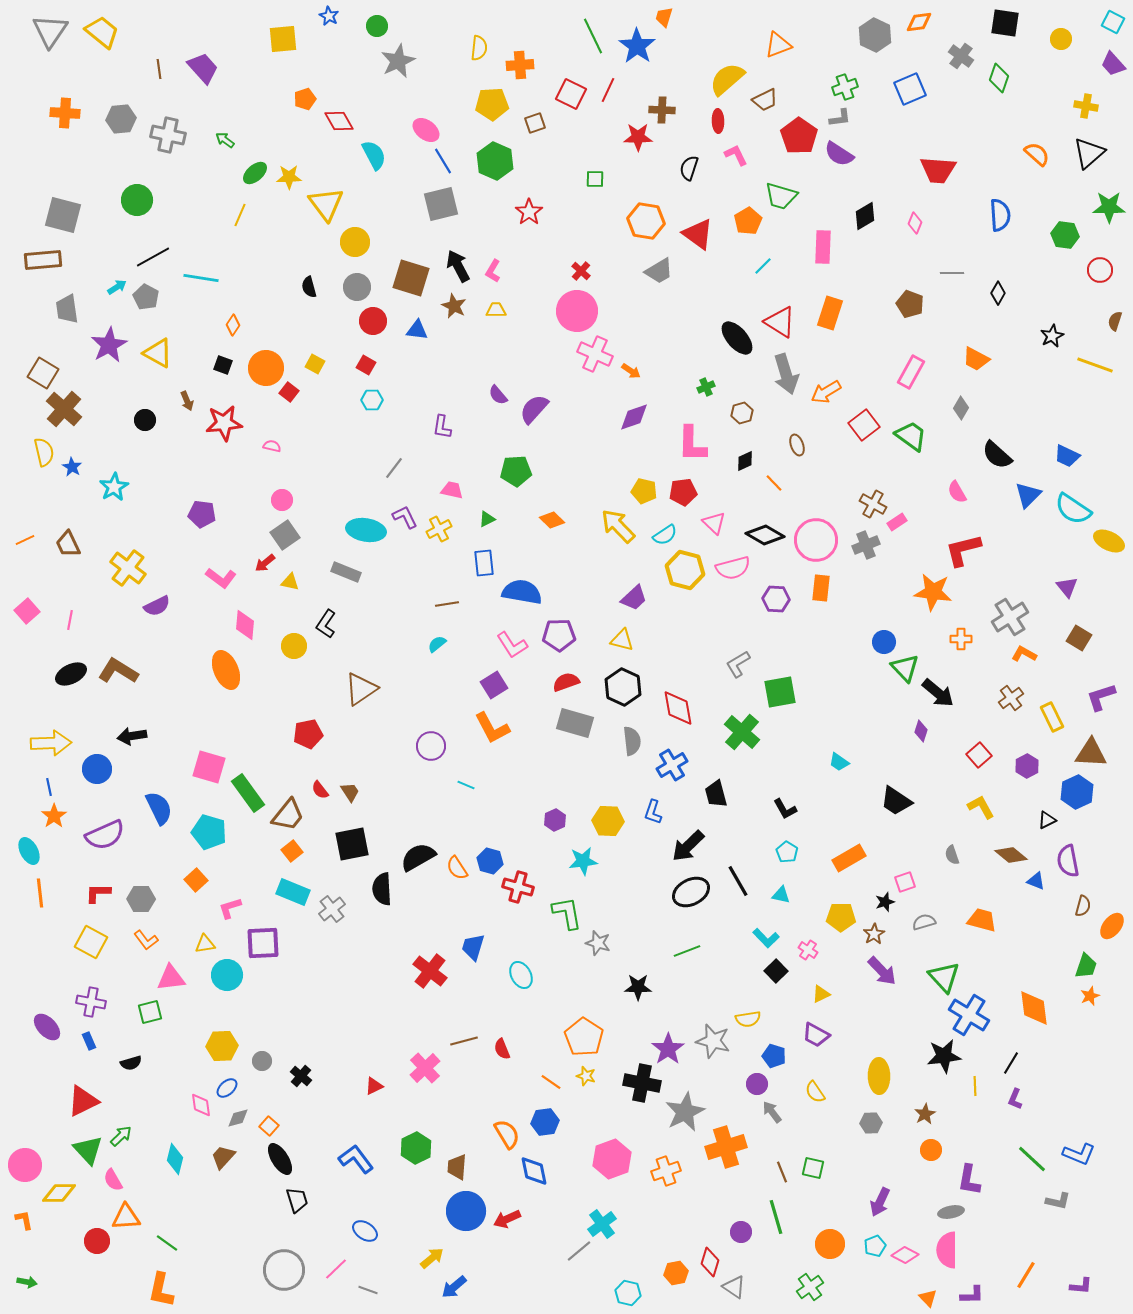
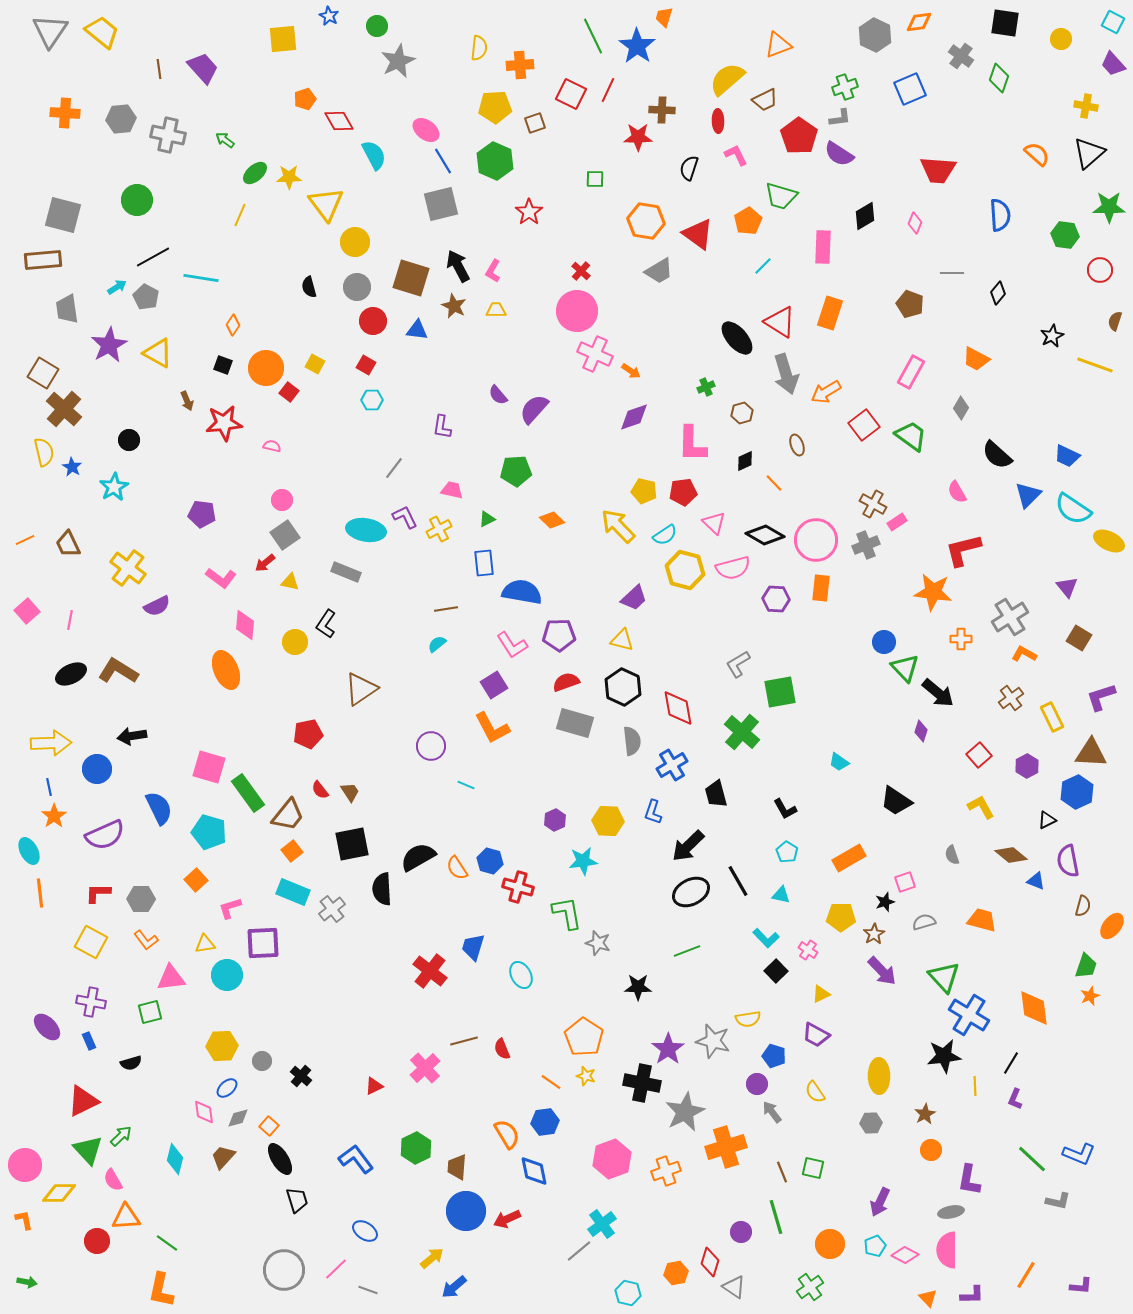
yellow pentagon at (492, 104): moved 3 px right, 3 px down
black diamond at (998, 293): rotated 10 degrees clockwise
black circle at (145, 420): moved 16 px left, 20 px down
brown line at (447, 604): moved 1 px left, 5 px down
yellow circle at (294, 646): moved 1 px right, 4 px up
pink diamond at (201, 1105): moved 3 px right, 7 px down
